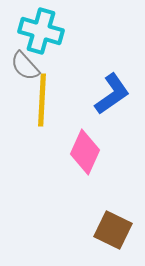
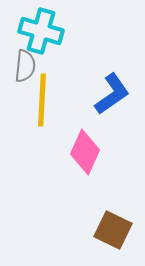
gray semicircle: rotated 132 degrees counterclockwise
